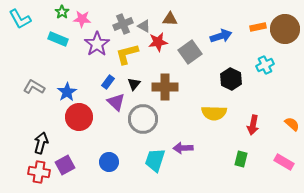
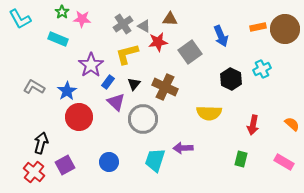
gray cross: rotated 12 degrees counterclockwise
blue arrow: rotated 85 degrees clockwise
purple star: moved 6 px left, 21 px down
cyan cross: moved 3 px left, 4 px down
brown cross: rotated 25 degrees clockwise
blue star: moved 1 px up
yellow semicircle: moved 5 px left
red cross: moved 5 px left; rotated 30 degrees clockwise
